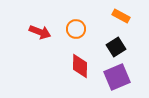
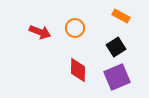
orange circle: moved 1 px left, 1 px up
red diamond: moved 2 px left, 4 px down
